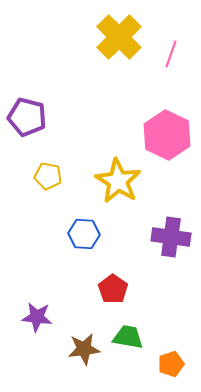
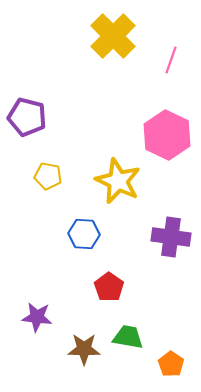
yellow cross: moved 6 px left, 1 px up
pink line: moved 6 px down
yellow star: rotated 6 degrees counterclockwise
red pentagon: moved 4 px left, 2 px up
brown star: rotated 8 degrees clockwise
orange pentagon: rotated 20 degrees counterclockwise
